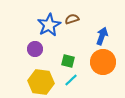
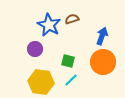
blue star: rotated 15 degrees counterclockwise
